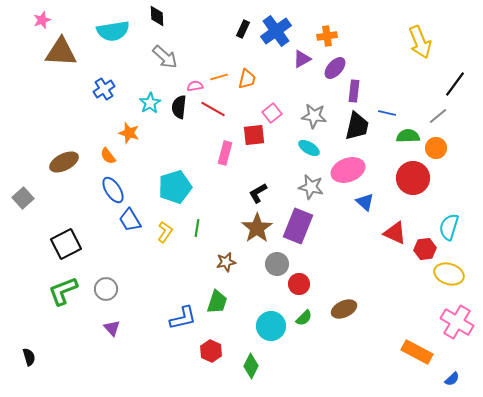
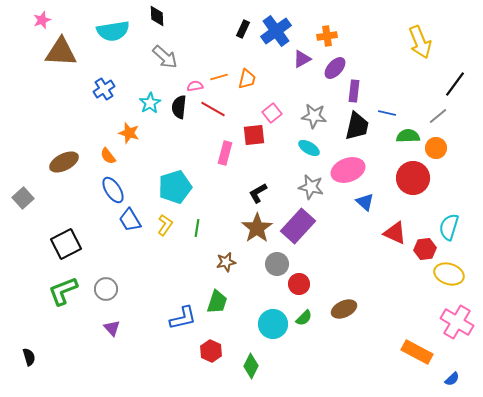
purple rectangle at (298, 226): rotated 20 degrees clockwise
yellow L-shape at (165, 232): moved 7 px up
cyan circle at (271, 326): moved 2 px right, 2 px up
